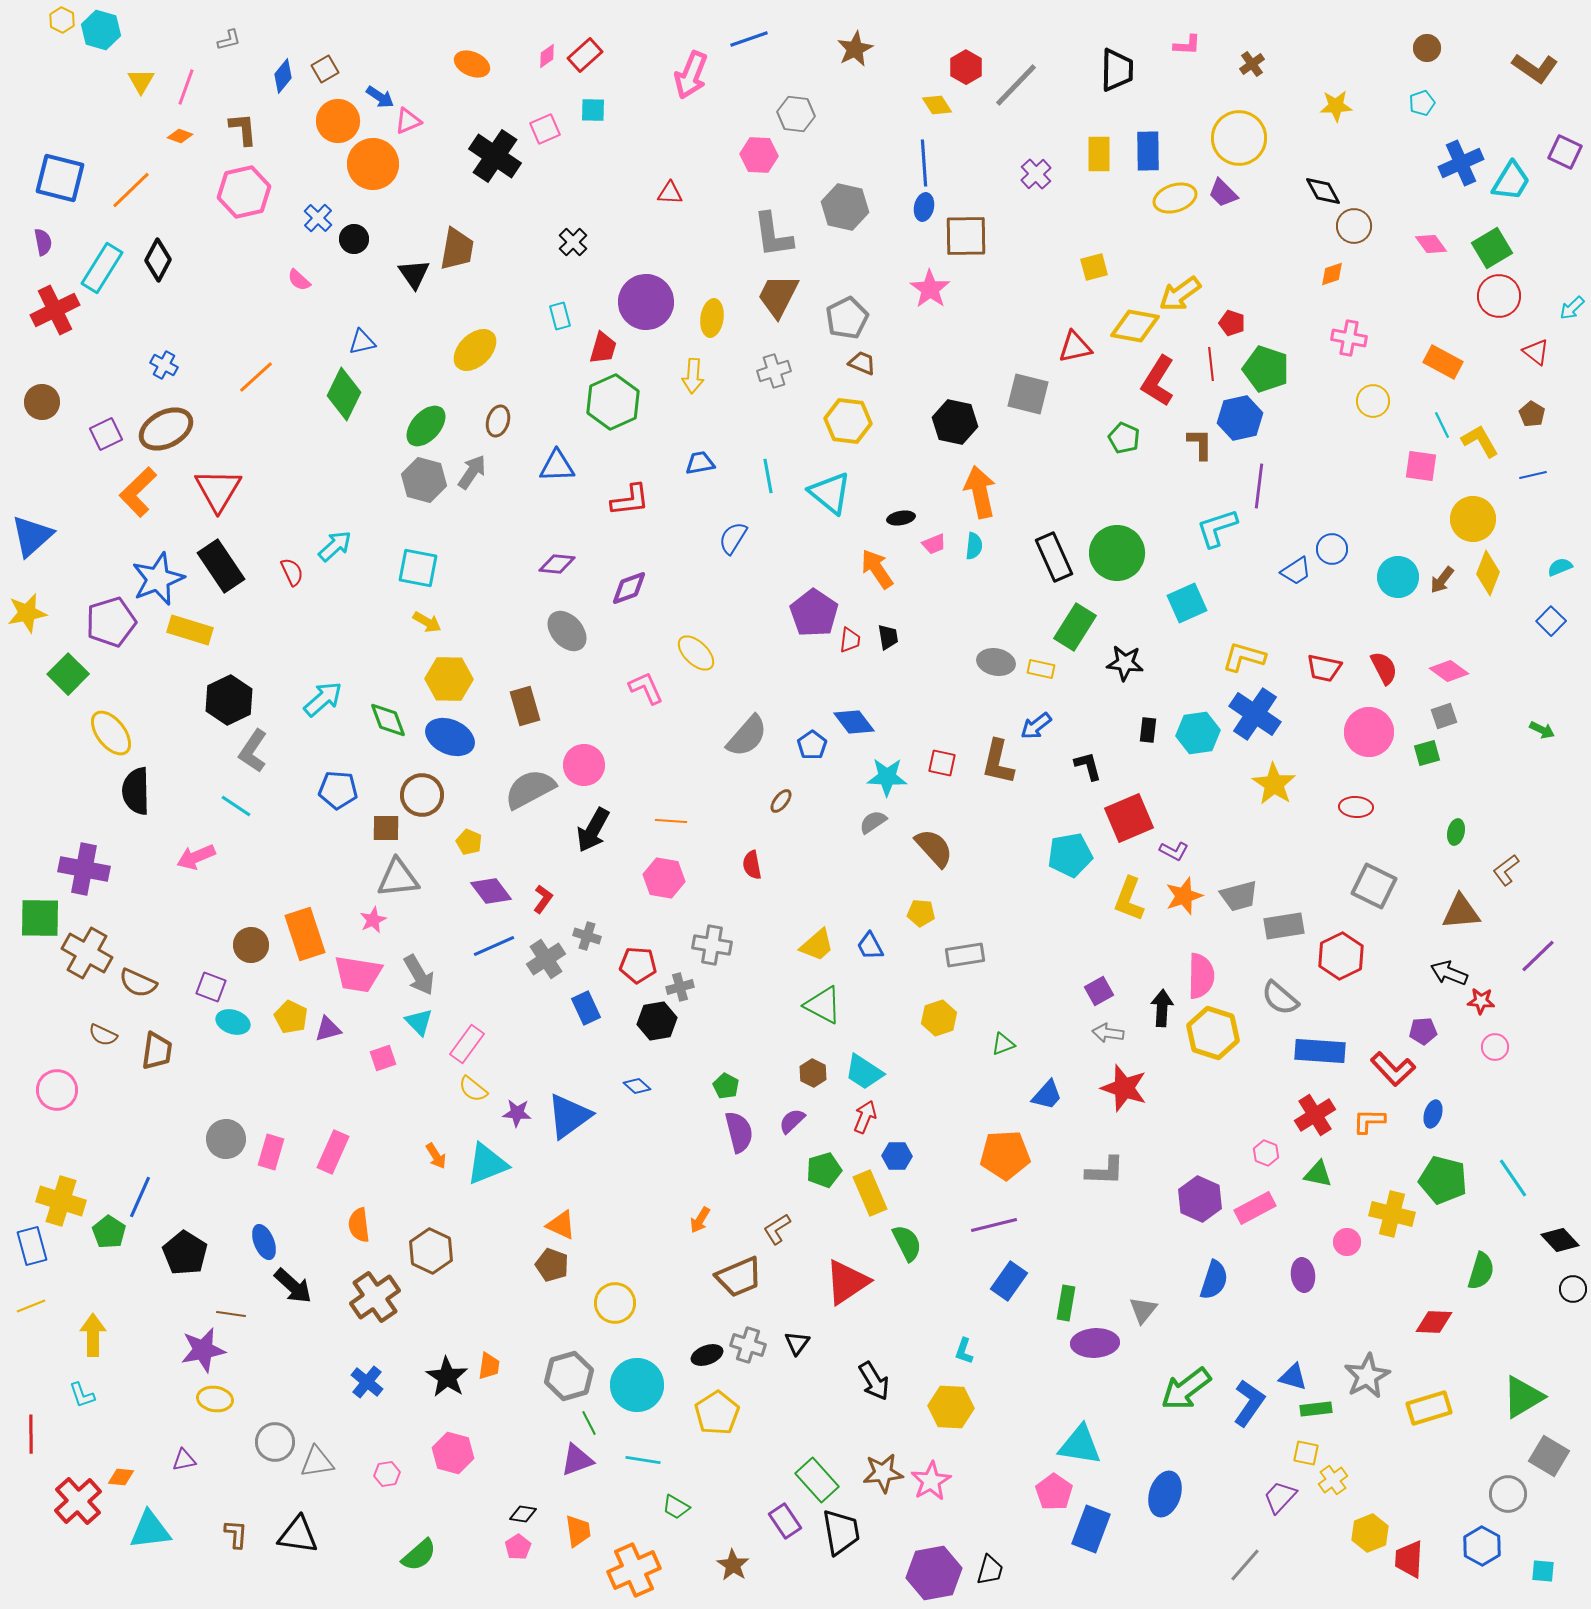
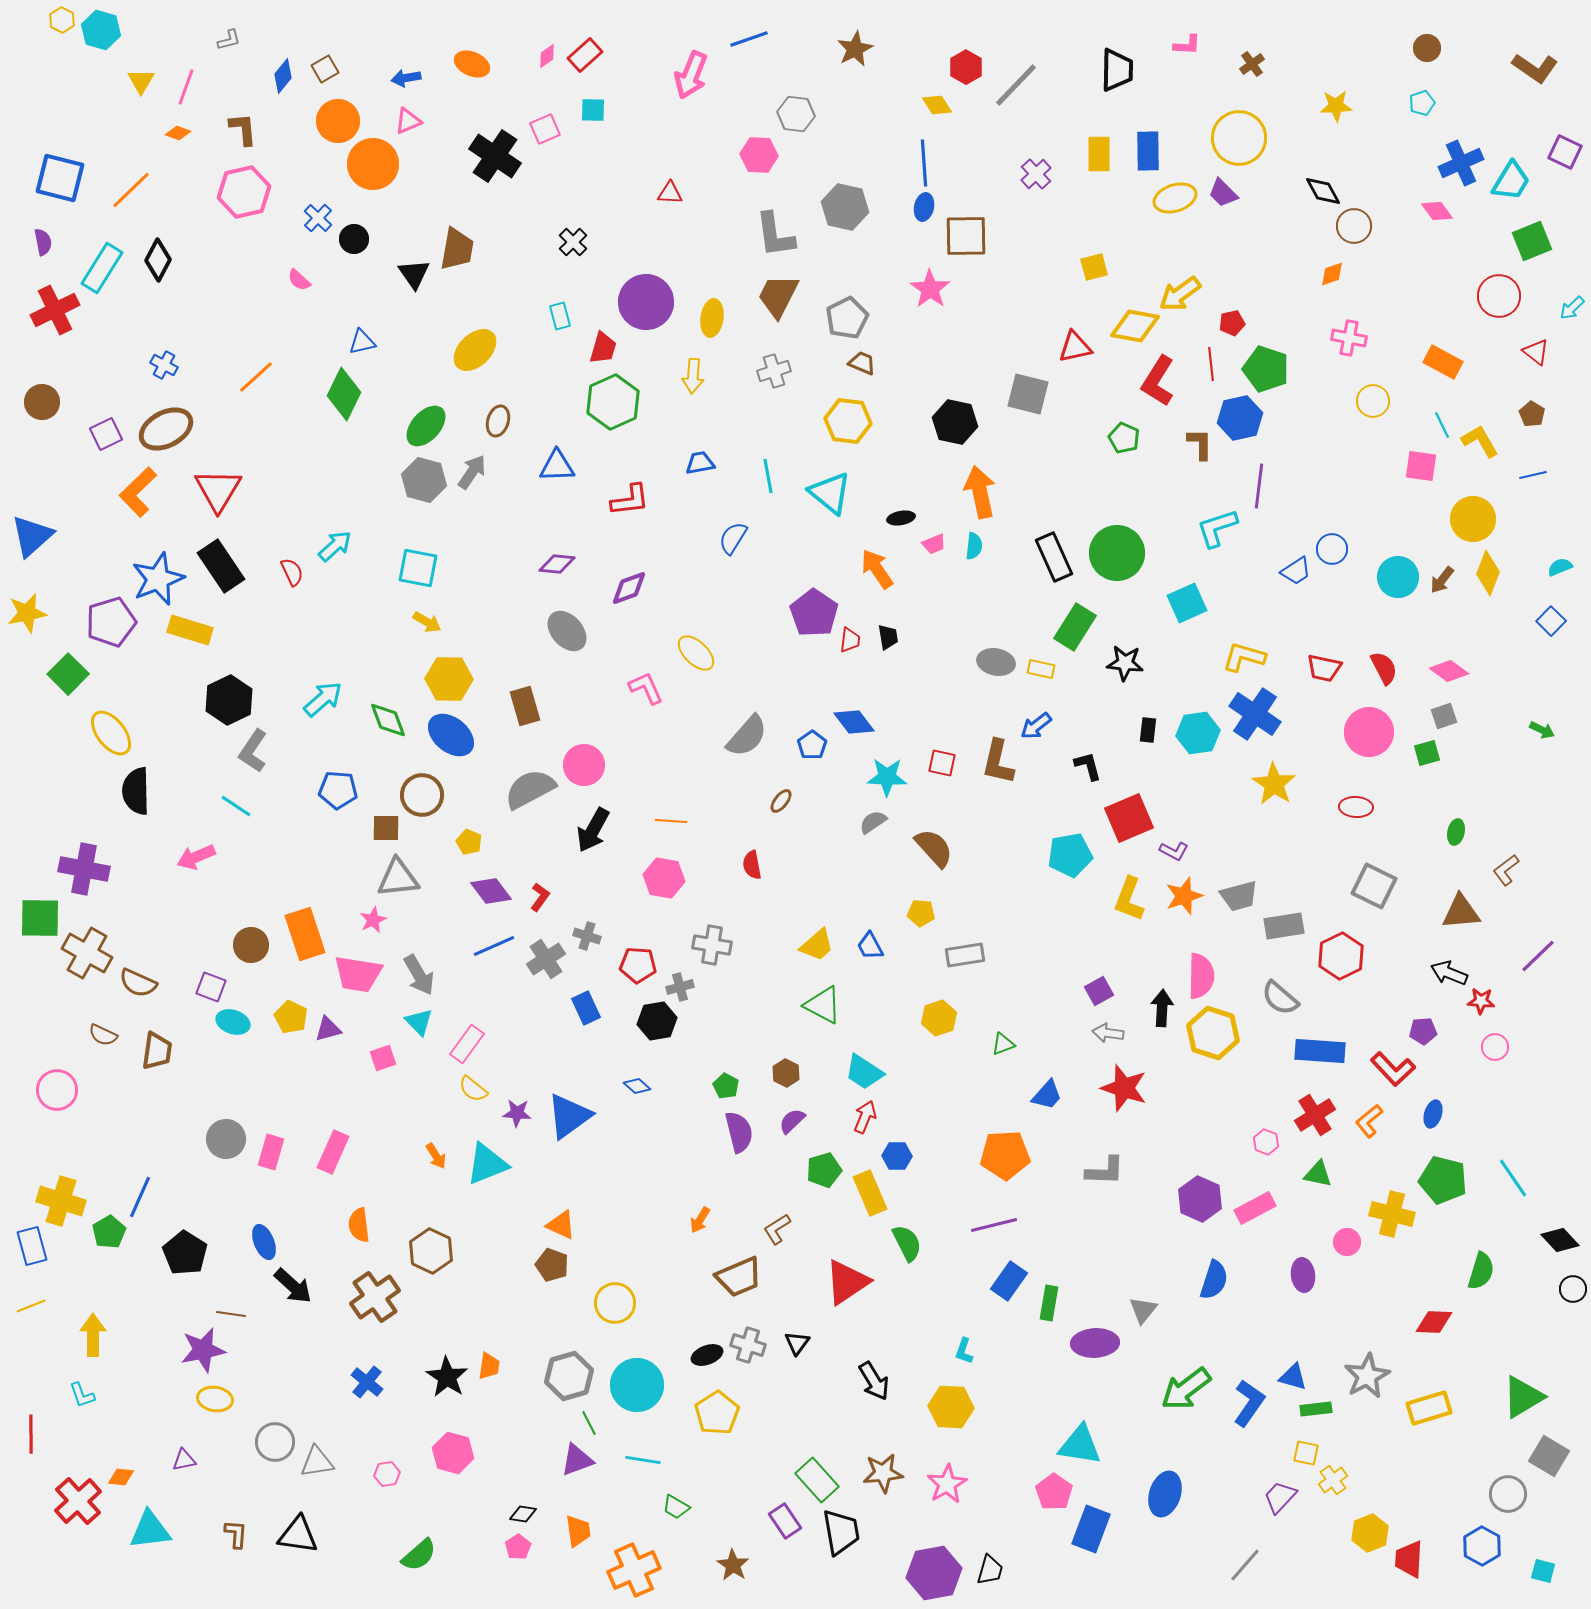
blue arrow at (380, 97): moved 26 px right, 19 px up; rotated 136 degrees clockwise
orange diamond at (180, 136): moved 2 px left, 3 px up
gray L-shape at (773, 235): moved 2 px right
pink diamond at (1431, 244): moved 6 px right, 33 px up
green square at (1492, 248): moved 40 px right, 7 px up; rotated 9 degrees clockwise
red pentagon at (1232, 323): rotated 30 degrees counterclockwise
blue ellipse at (450, 737): moved 1 px right, 2 px up; rotated 15 degrees clockwise
red L-shape at (543, 899): moved 3 px left, 2 px up
brown hexagon at (813, 1073): moved 27 px left
orange L-shape at (1369, 1121): rotated 40 degrees counterclockwise
pink hexagon at (1266, 1153): moved 11 px up
green pentagon at (109, 1232): rotated 8 degrees clockwise
green rectangle at (1066, 1303): moved 17 px left
pink star at (931, 1481): moved 16 px right, 3 px down
cyan square at (1543, 1571): rotated 10 degrees clockwise
